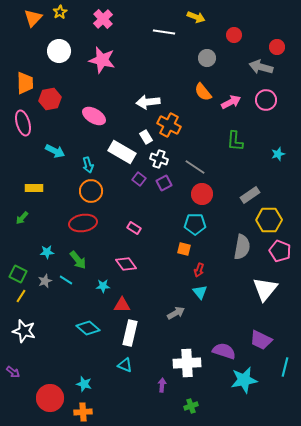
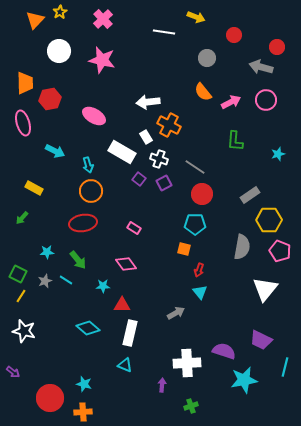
orange triangle at (33, 18): moved 2 px right, 2 px down
yellow rectangle at (34, 188): rotated 30 degrees clockwise
